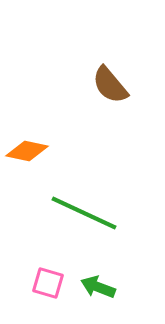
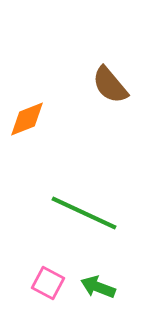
orange diamond: moved 32 px up; rotated 33 degrees counterclockwise
pink square: rotated 12 degrees clockwise
